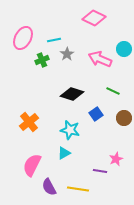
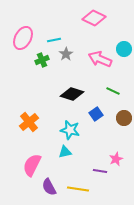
gray star: moved 1 px left
cyan triangle: moved 1 px right, 1 px up; rotated 16 degrees clockwise
